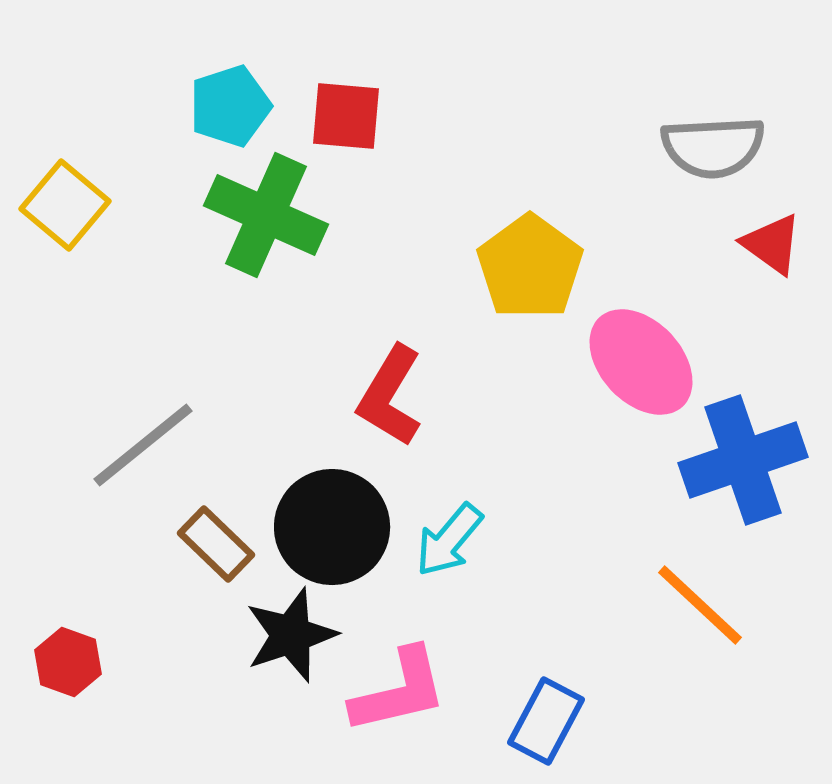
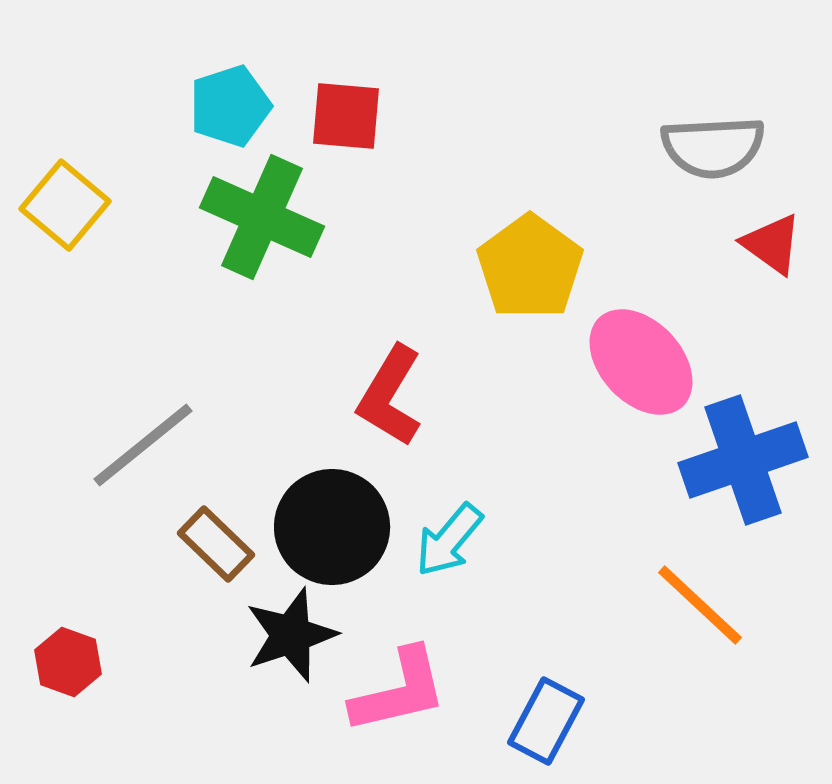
green cross: moved 4 px left, 2 px down
